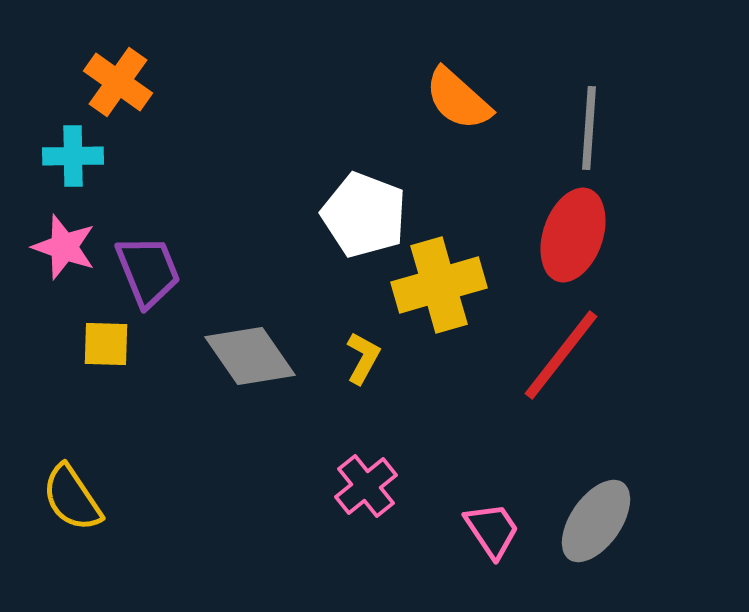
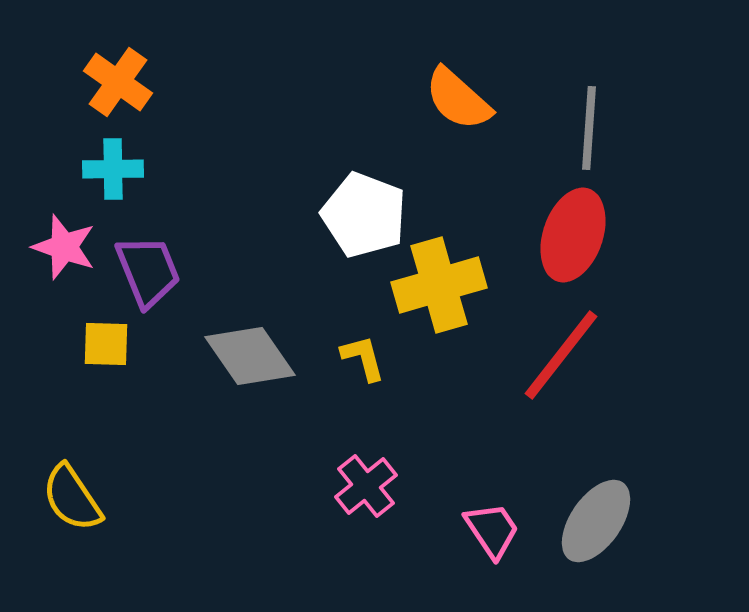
cyan cross: moved 40 px right, 13 px down
yellow L-shape: rotated 44 degrees counterclockwise
